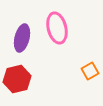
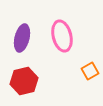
pink ellipse: moved 5 px right, 8 px down
red hexagon: moved 7 px right, 2 px down
